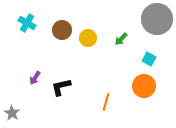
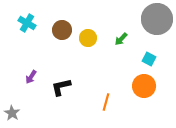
purple arrow: moved 4 px left, 1 px up
